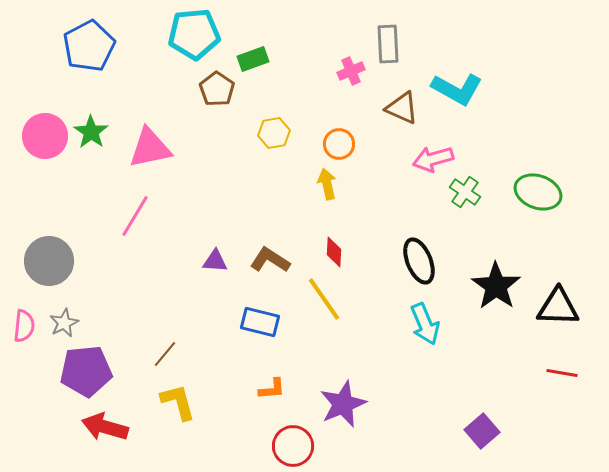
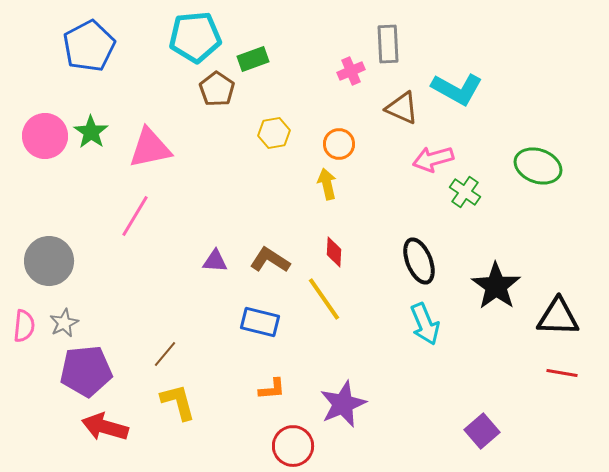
cyan pentagon: moved 1 px right, 3 px down
green ellipse: moved 26 px up
black triangle: moved 10 px down
